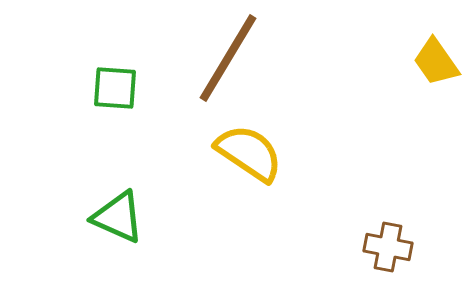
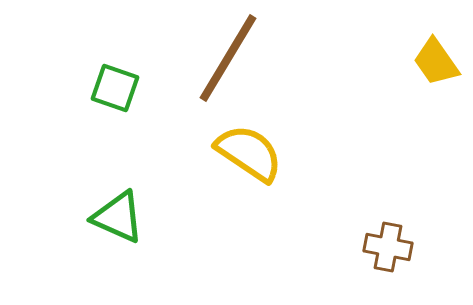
green square: rotated 15 degrees clockwise
